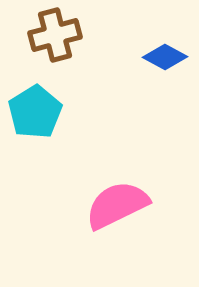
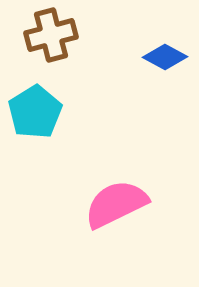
brown cross: moved 4 px left
pink semicircle: moved 1 px left, 1 px up
